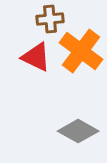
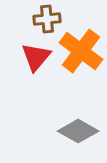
brown cross: moved 3 px left
red triangle: rotated 44 degrees clockwise
